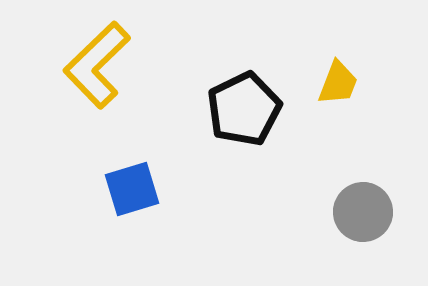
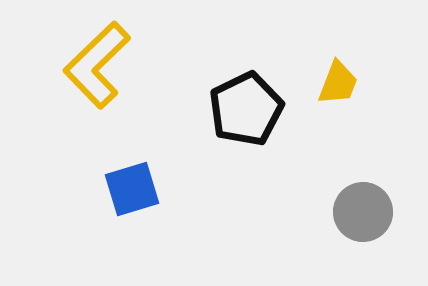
black pentagon: moved 2 px right
